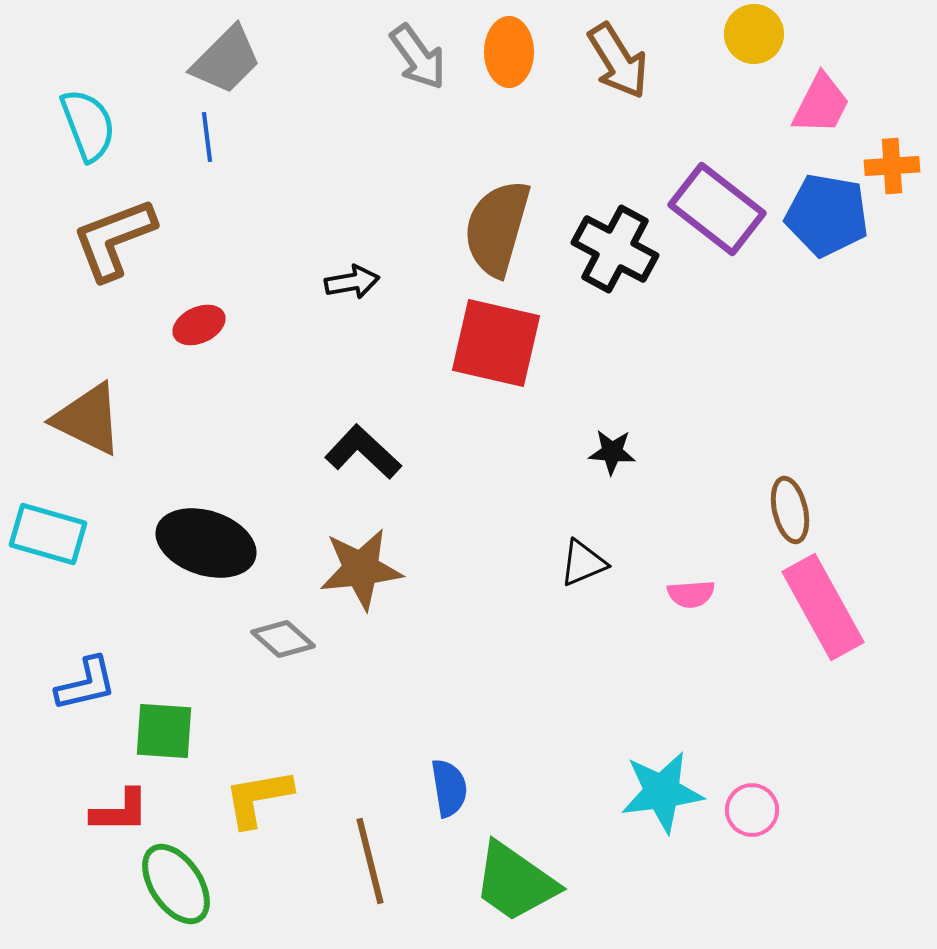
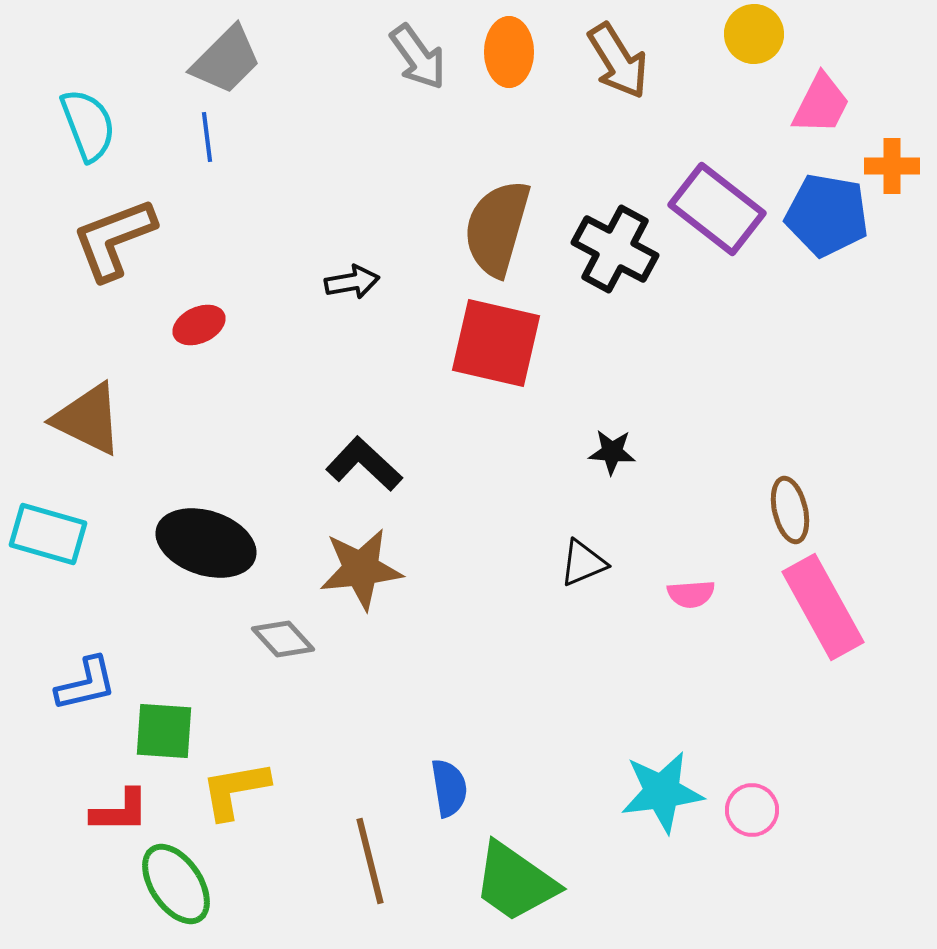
orange cross: rotated 4 degrees clockwise
black L-shape: moved 1 px right, 12 px down
gray diamond: rotated 6 degrees clockwise
yellow L-shape: moved 23 px left, 8 px up
